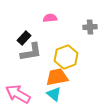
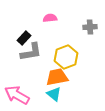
pink arrow: moved 1 px left, 1 px down
